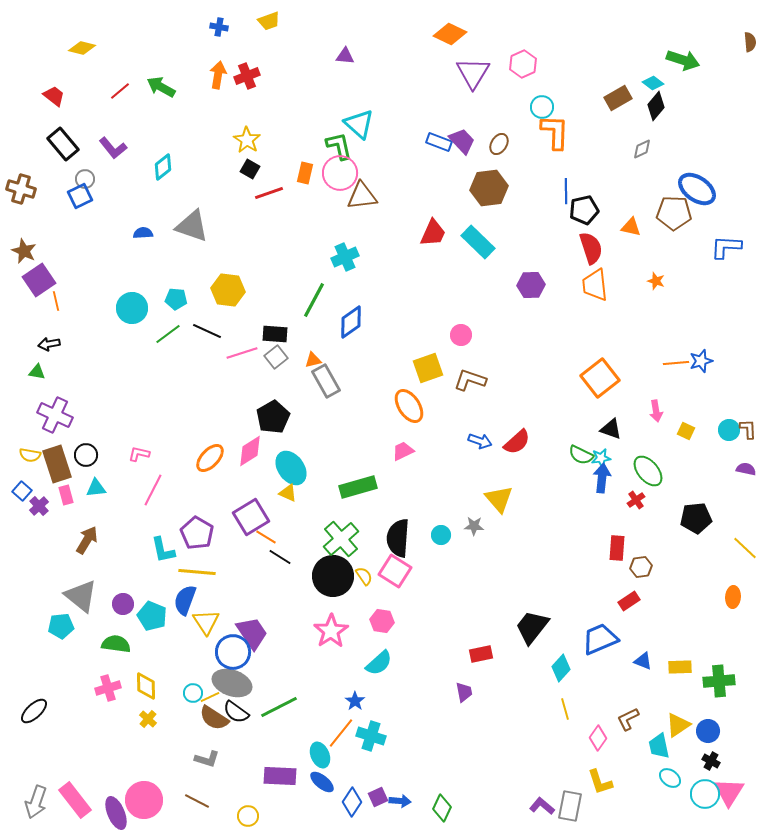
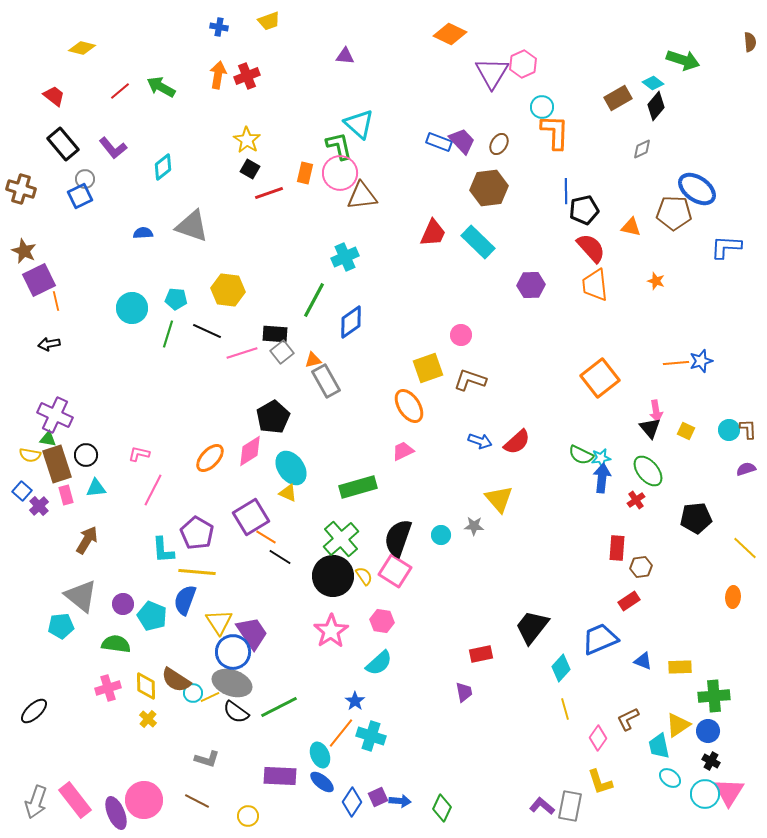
purple triangle at (473, 73): moved 19 px right
red semicircle at (591, 248): rotated 24 degrees counterclockwise
purple square at (39, 280): rotated 8 degrees clockwise
green line at (168, 334): rotated 36 degrees counterclockwise
gray square at (276, 357): moved 6 px right, 5 px up
green triangle at (37, 372): moved 11 px right, 67 px down
black triangle at (611, 429): moved 39 px right, 1 px up; rotated 30 degrees clockwise
purple semicircle at (746, 469): rotated 30 degrees counterclockwise
black semicircle at (398, 538): rotated 15 degrees clockwise
cyan L-shape at (163, 550): rotated 8 degrees clockwise
yellow triangle at (206, 622): moved 13 px right
green cross at (719, 681): moved 5 px left, 15 px down
brown semicircle at (214, 718): moved 38 px left, 38 px up
